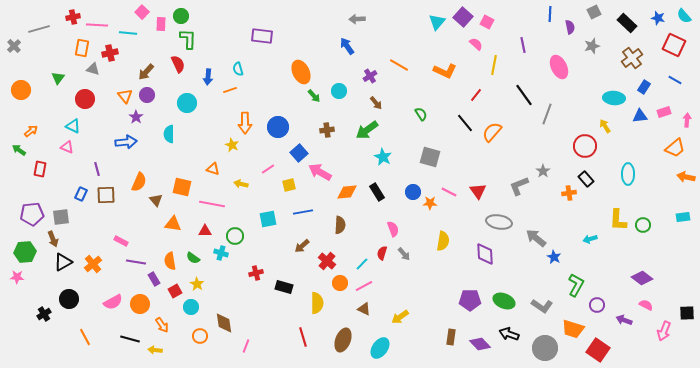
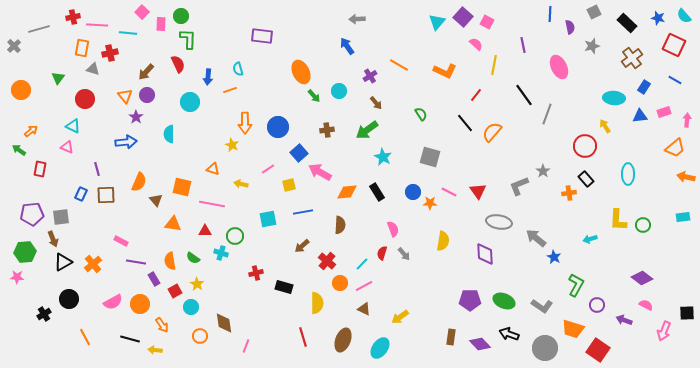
cyan circle at (187, 103): moved 3 px right, 1 px up
